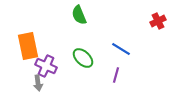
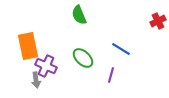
purple line: moved 5 px left
gray arrow: moved 2 px left, 3 px up
